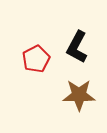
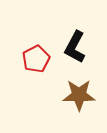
black L-shape: moved 2 px left
